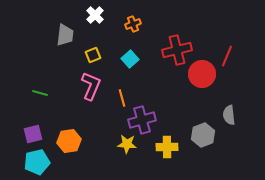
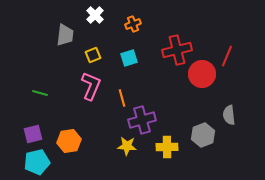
cyan square: moved 1 px left, 1 px up; rotated 24 degrees clockwise
yellow star: moved 2 px down
